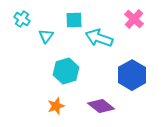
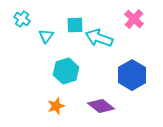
cyan square: moved 1 px right, 5 px down
